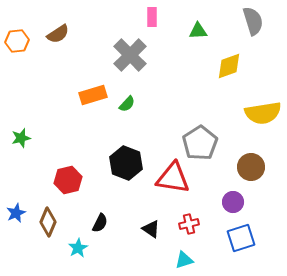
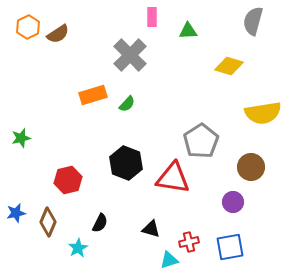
gray semicircle: rotated 148 degrees counterclockwise
green triangle: moved 10 px left
orange hexagon: moved 11 px right, 14 px up; rotated 20 degrees counterclockwise
yellow diamond: rotated 36 degrees clockwise
gray pentagon: moved 1 px right, 2 px up
blue star: rotated 12 degrees clockwise
red cross: moved 18 px down
black triangle: rotated 18 degrees counterclockwise
blue square: moved 11 px left, 9 px down; rotated 8 degrees clockwise
cyan triangle: moved 15 px left
